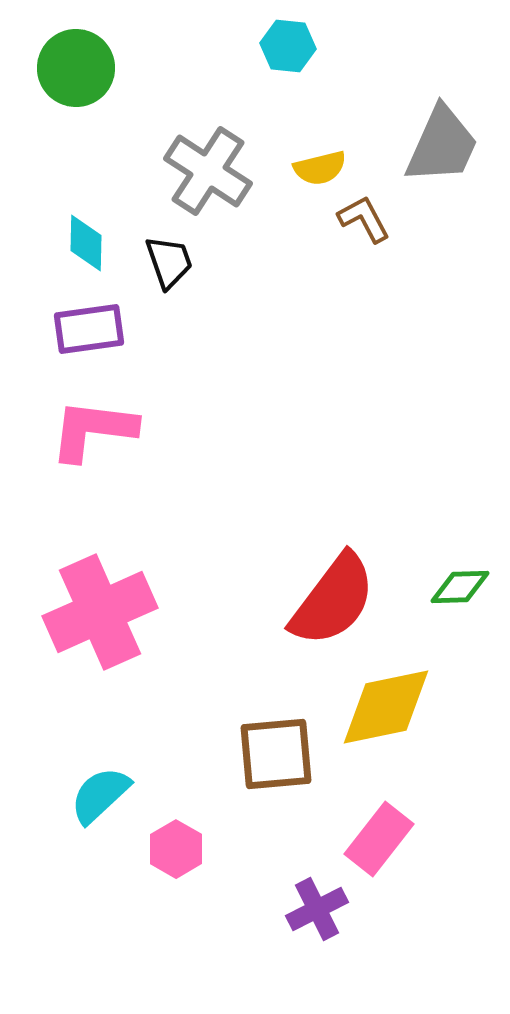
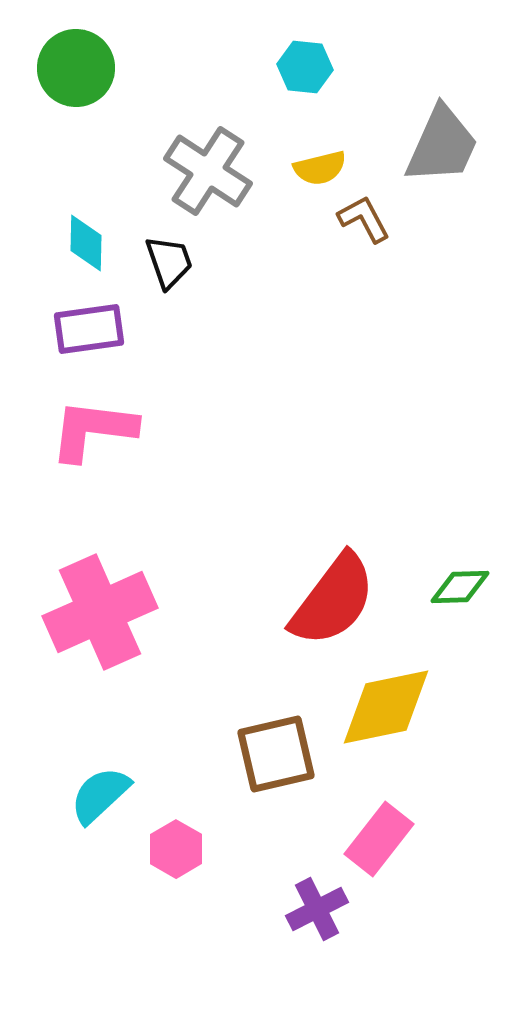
cyan hexagon: moved 17 px right, 21 px down
brown square: rotated 8 degrees counterclockwise
